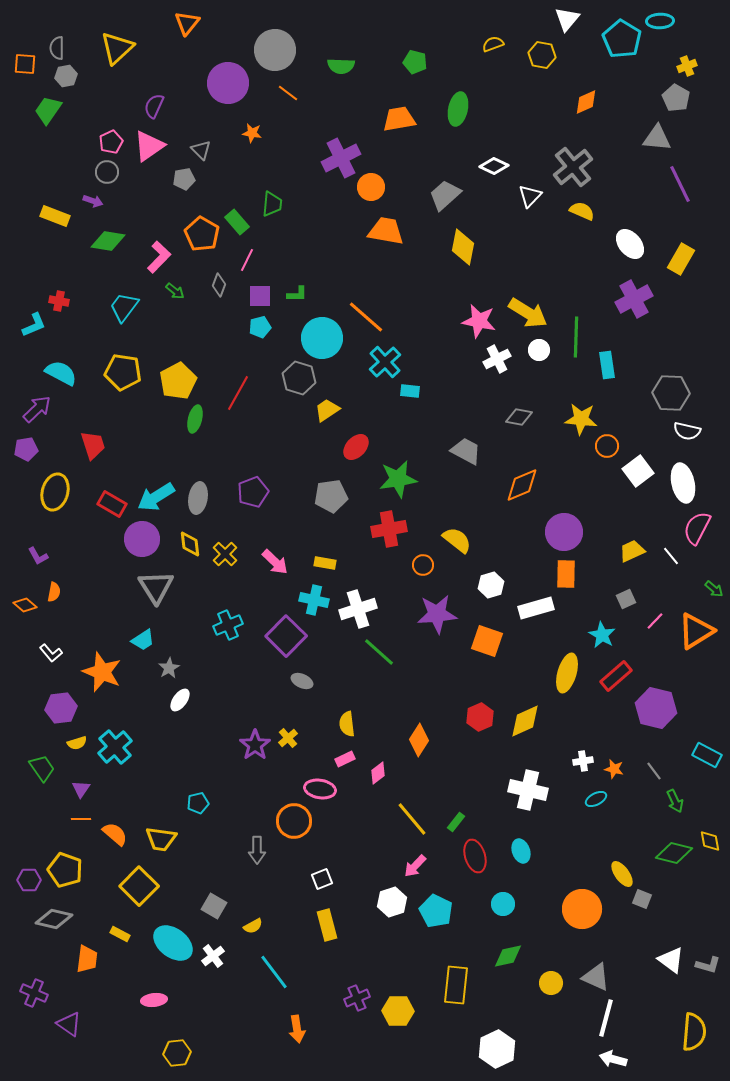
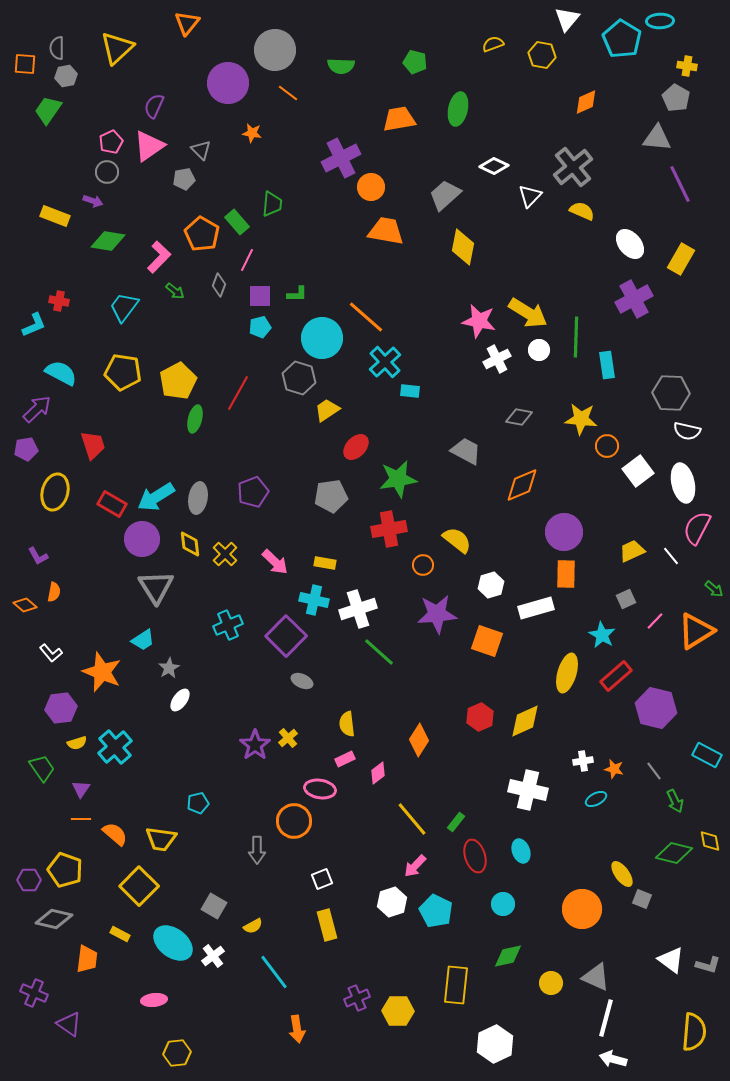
yellow cross at (687, 66): rotated 30 degrees clockwise
white hexagon at (497, 1049): moved 2 px left, 5 px up
